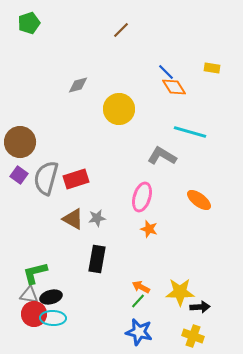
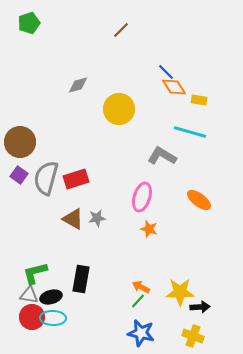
yellow rectangle: moved 13 px left, 32 px down
black rectangle: moved 16 px left, 20 px down
red circle: moved 2 px left, 3 px down
blue star: moved 2 px right, 1 px down
